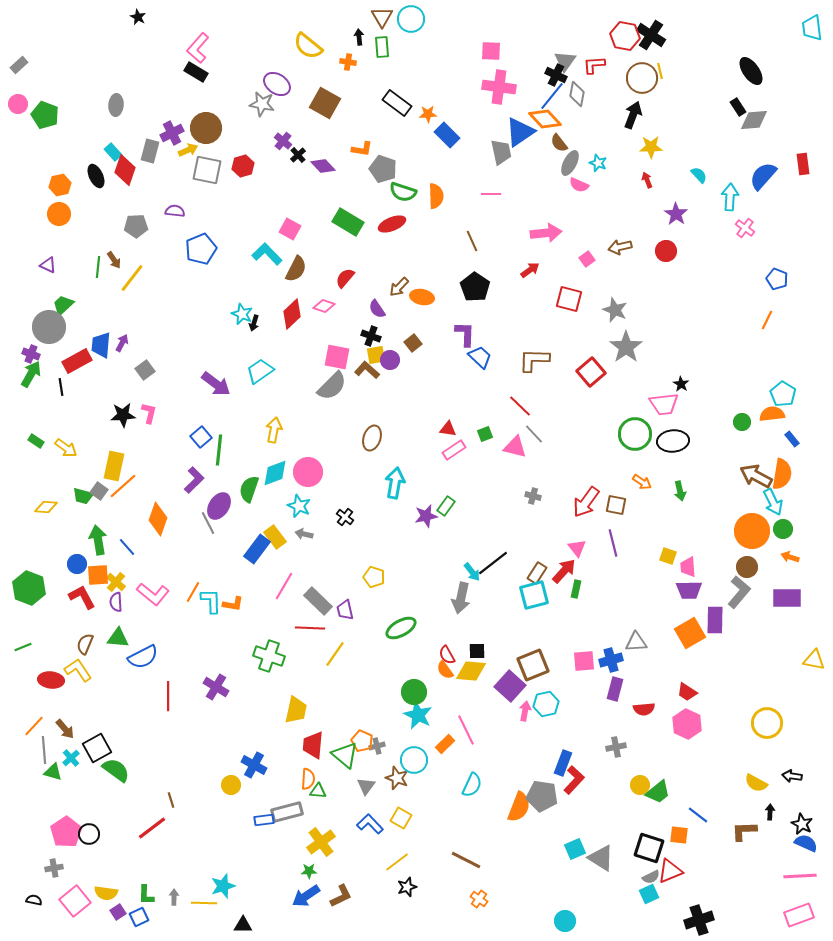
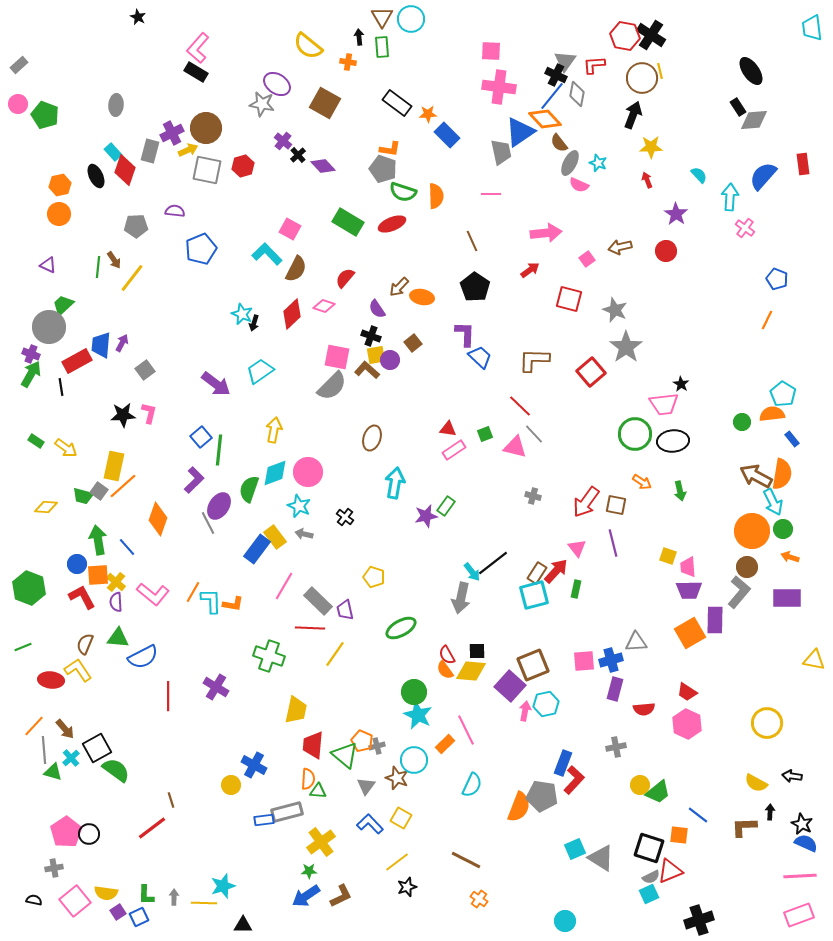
orange L-shape at (362, 149): moved 28 px right
red arrow at (564, 571): moved 8 px left
brown L-shape at (744, 831): moved 4 px up
